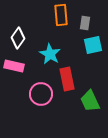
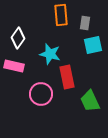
cyan star: rotated 15 degrees counterclockwise
red rectangle: moved 2 px up
